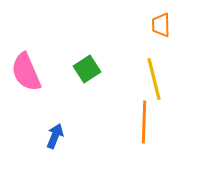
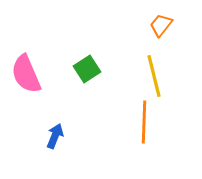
orange trapezoid: rotated 40 degrees clockwise
pink semicircle: moved 2 px down
yellow line: moved 3 px up
